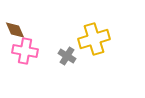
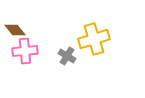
brown diamond: rotated 15 degrees counterclockwise
pink cross: rotated 15 degrees counterclockwise
